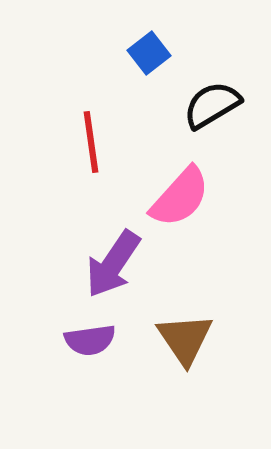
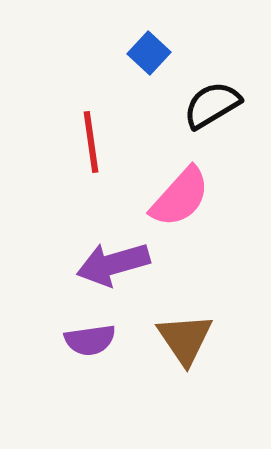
blue square: rotated 9 degrees counterclockwise
purple arrow: rotated 40 degrees clockwise
